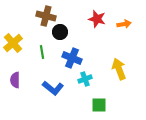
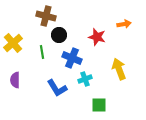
red star: moved 18 px down
black circle: moved 1 px left, 3 px down
blue L-shape: moved 4 px right; rotated 20 degrees clockwise
